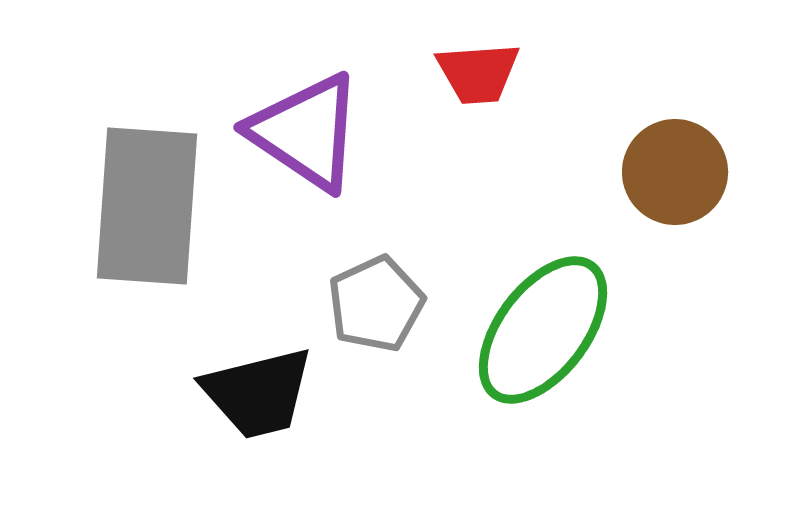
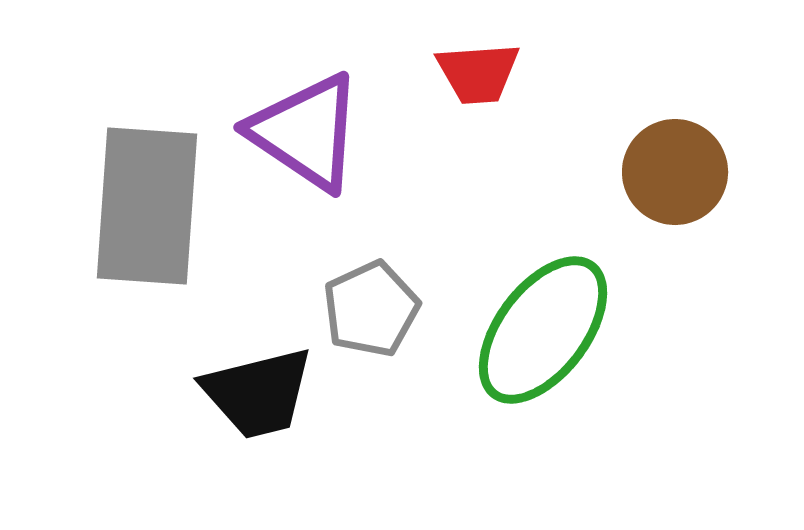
gray pentagon: moved 5 px left, 5 px down
